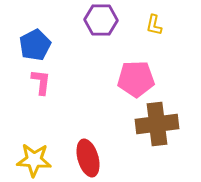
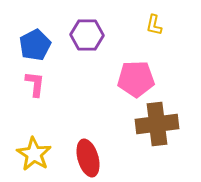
purple hexagon: moved 14 px left, 15 px down
pink L-shape: moved 6 px left, 2 px down
yellow star: moved 6 px up; rotated 28 degrees clockwise
